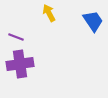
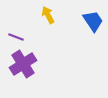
yellow arrow: moved 1 px left, 2 px down
purple cross: moved 3 px right; rotated 24 degrees counterclockwise
